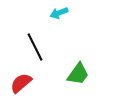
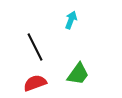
cyan arrow: moved 12 px right, 7 px down; rotated 132 degrees clockwise
red semicircle: moved 14 px right; rotated 20 degrees clockwise
